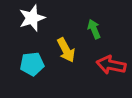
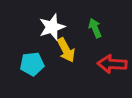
white star: moved 20 px right, 9 px down
green arrow: moved 1 px right, 1 px up
red arrow: moved 1 px right, 1 px up; rotated 8 degrees counterclockwise
